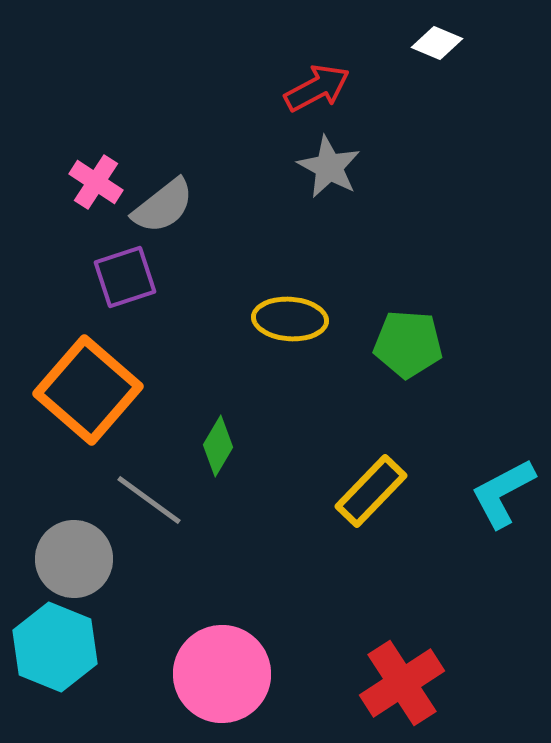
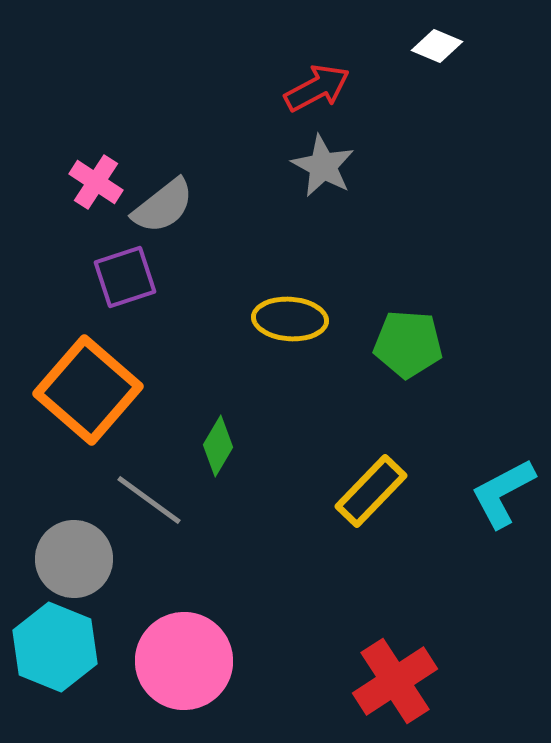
white diamond: moved 3 px down
gray star: moved 6 px left, 1 px up
pink circle: moved 38 px left, 13 px up
red cross: moved 7 px left, 2 px up
